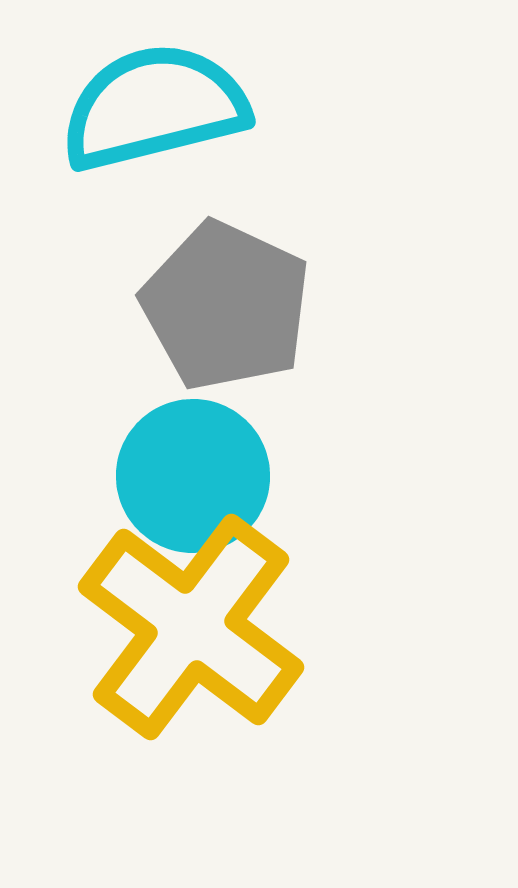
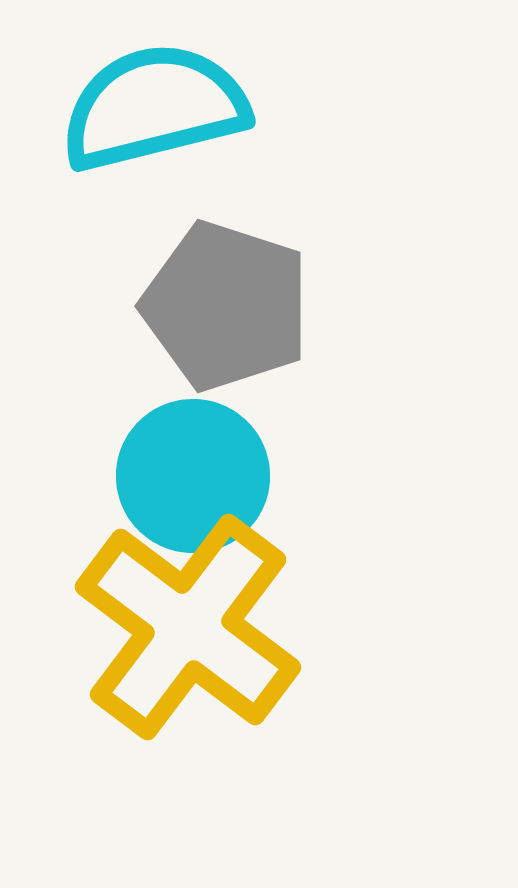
gray pentagon: rotated 7 degrees counterclockwise
yellow cross: moved 3 px left
